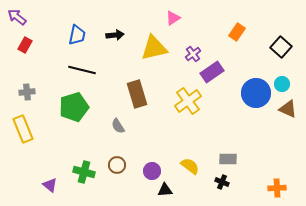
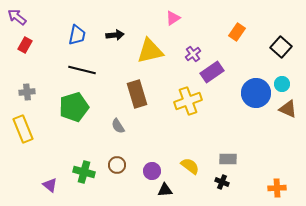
yellow triangle: moved 4 px left, 3 px down
yellow cross: rotated 16 degrees clockwise
